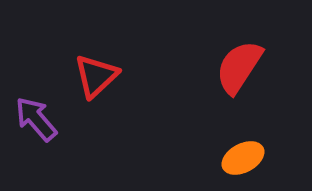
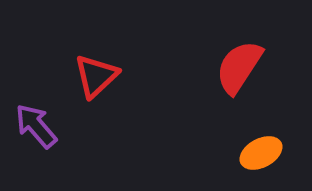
purple arrow: moved 7 px down
orange ellipse: moved 18 px right, 5 px up
